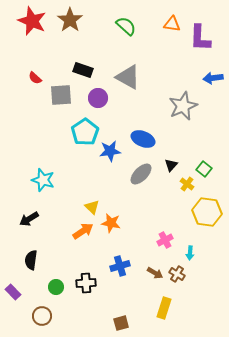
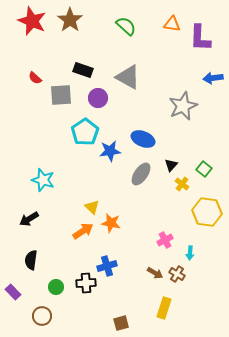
gray ellipse: rotated 10 degrees counterclockwise
yellow cross: moved 5 px left
blue cross: moved 13 px left
